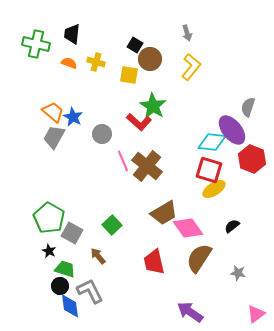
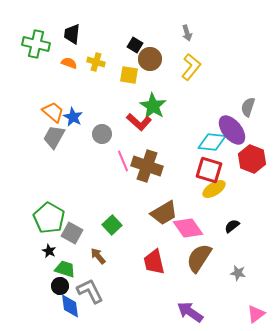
brown cross: rotated 20 degrees counterclockwise
